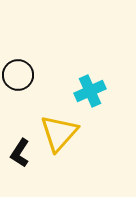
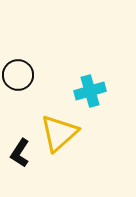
cyan cross: rotated 8 degrees clockwise
yellow triangle: rotated 6 degrees clockwise
